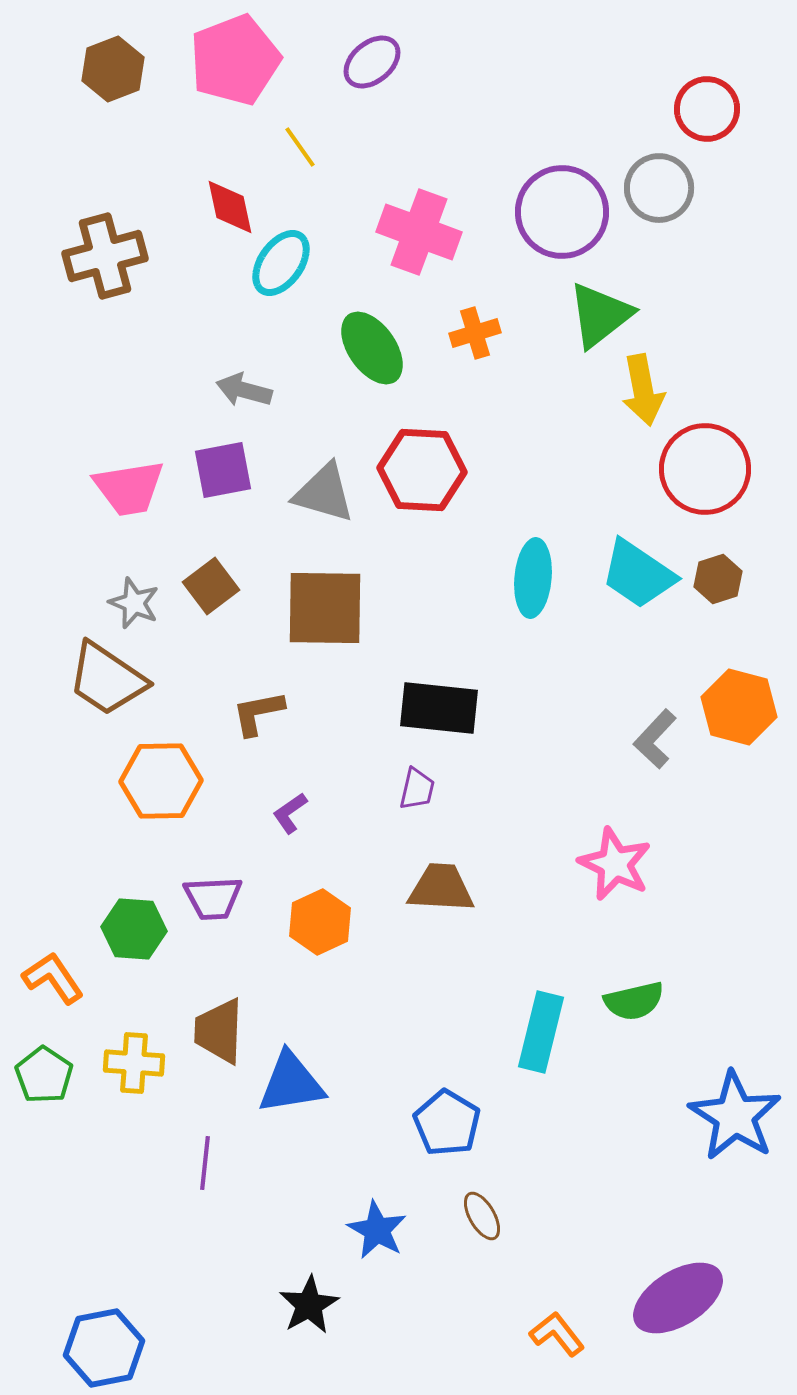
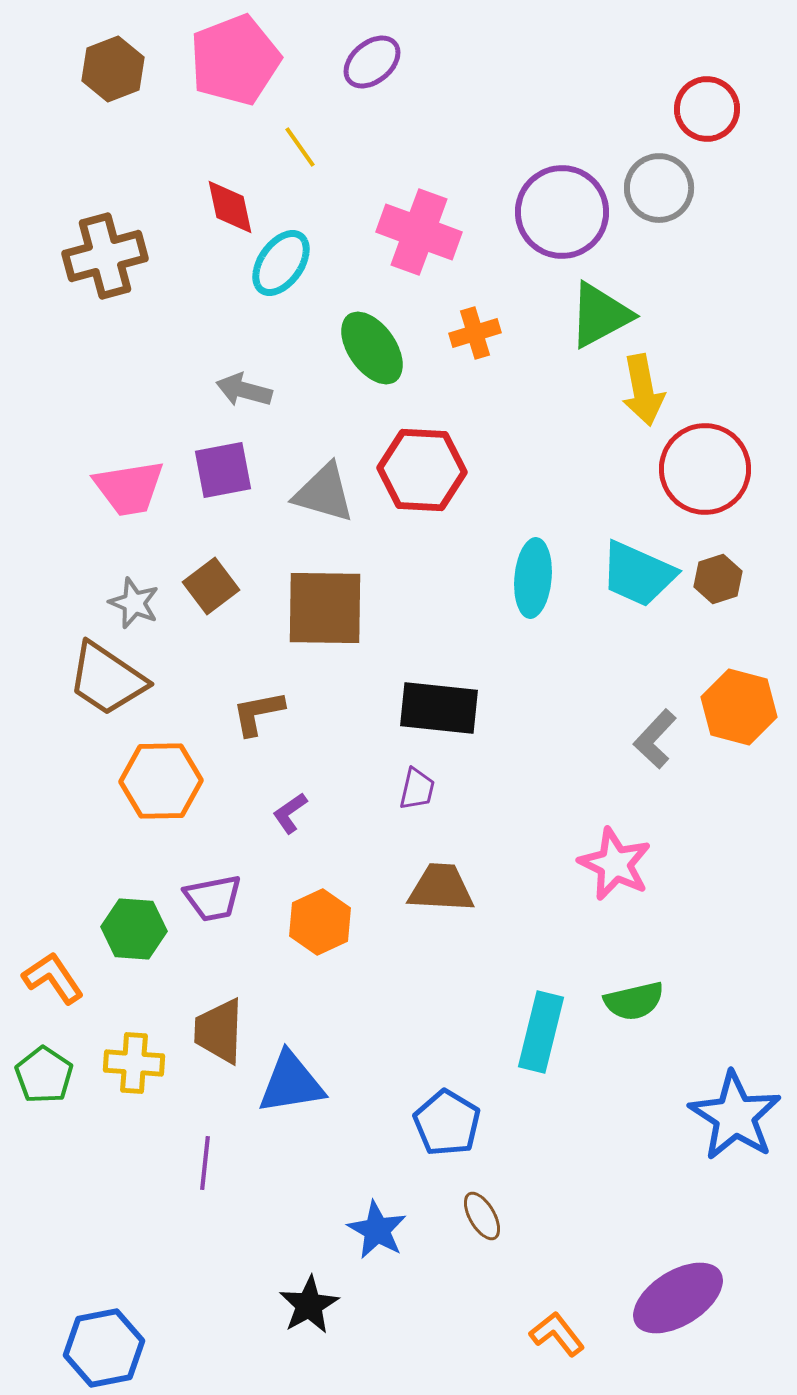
green triangle at (600, 315): rotated 10 degrees clockwise
cyan trapezoid at (638, 574): rotated 10 degrees counterclockwise
purple trapezoid at (213, 898): rotated 8 degrees counterclockwise
